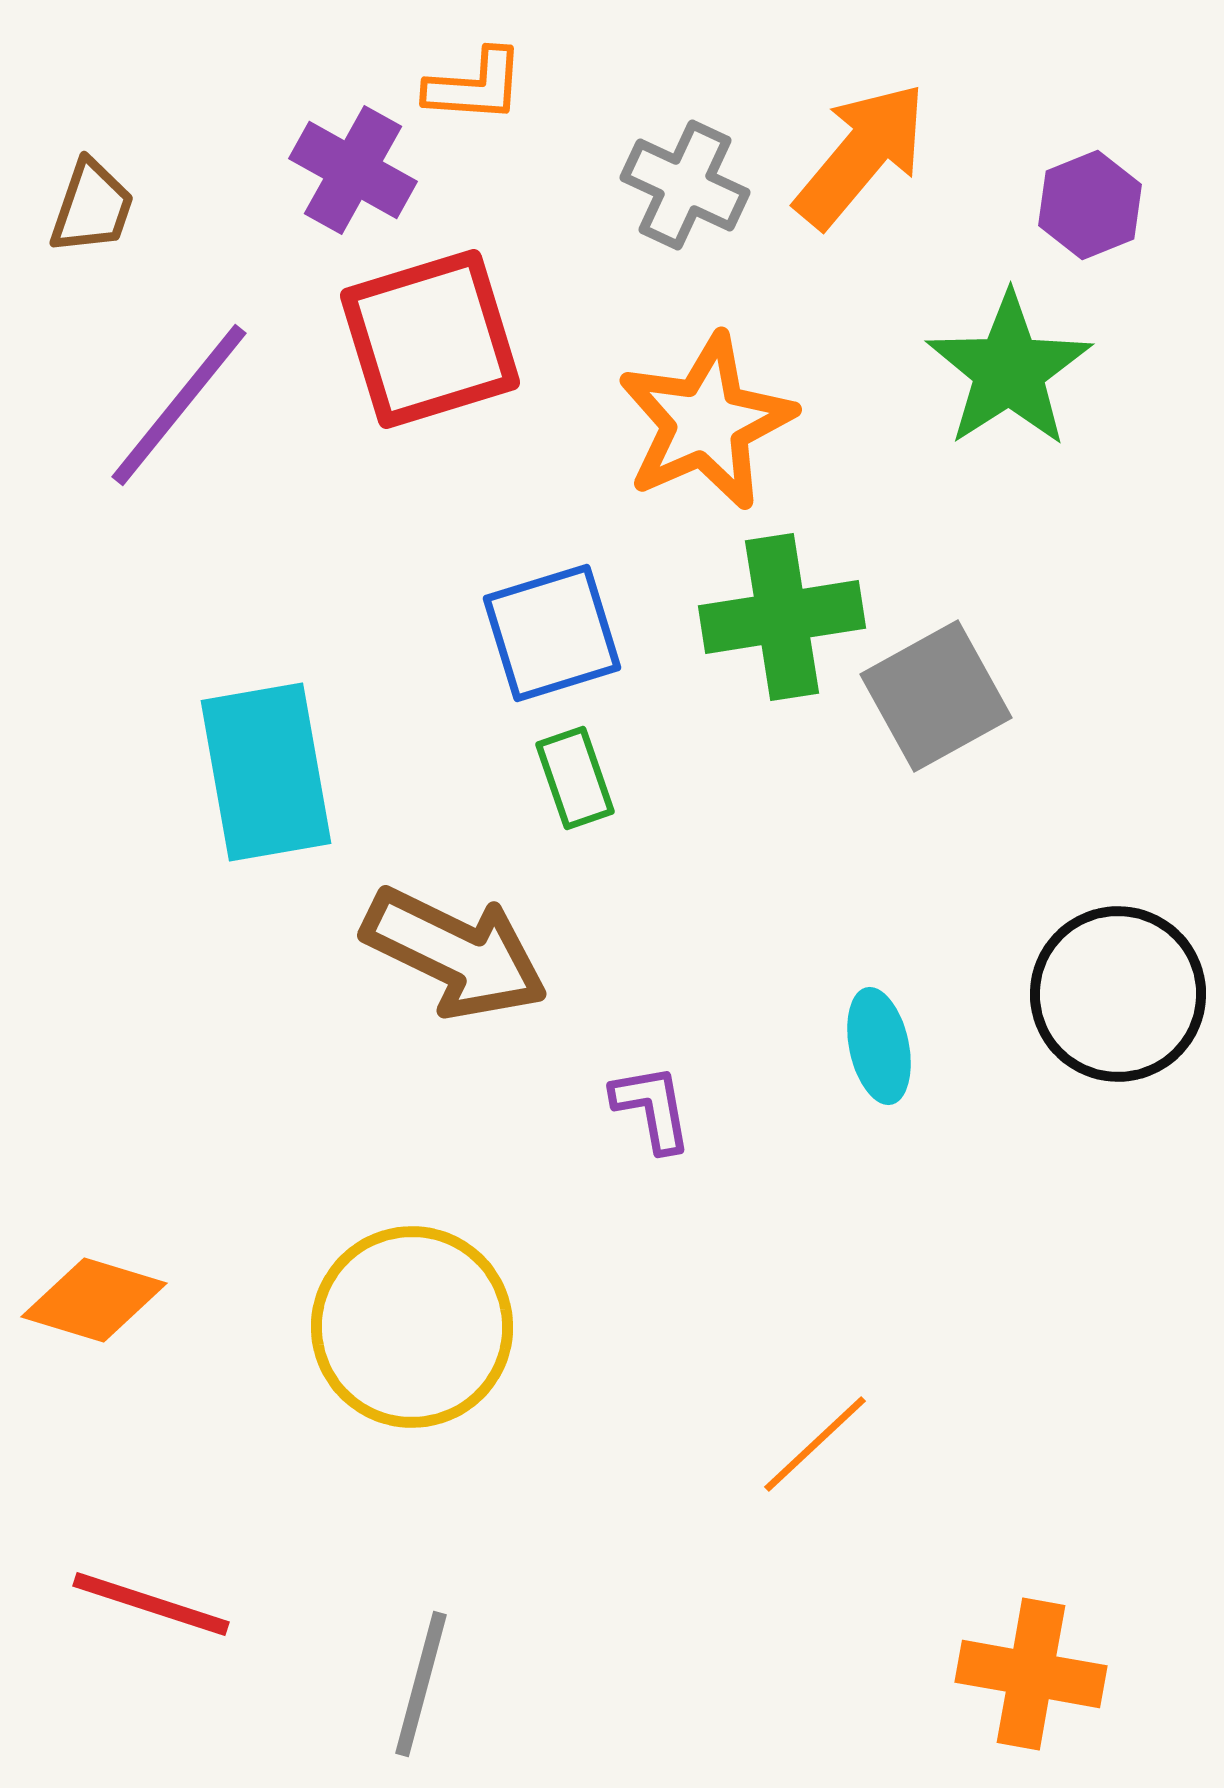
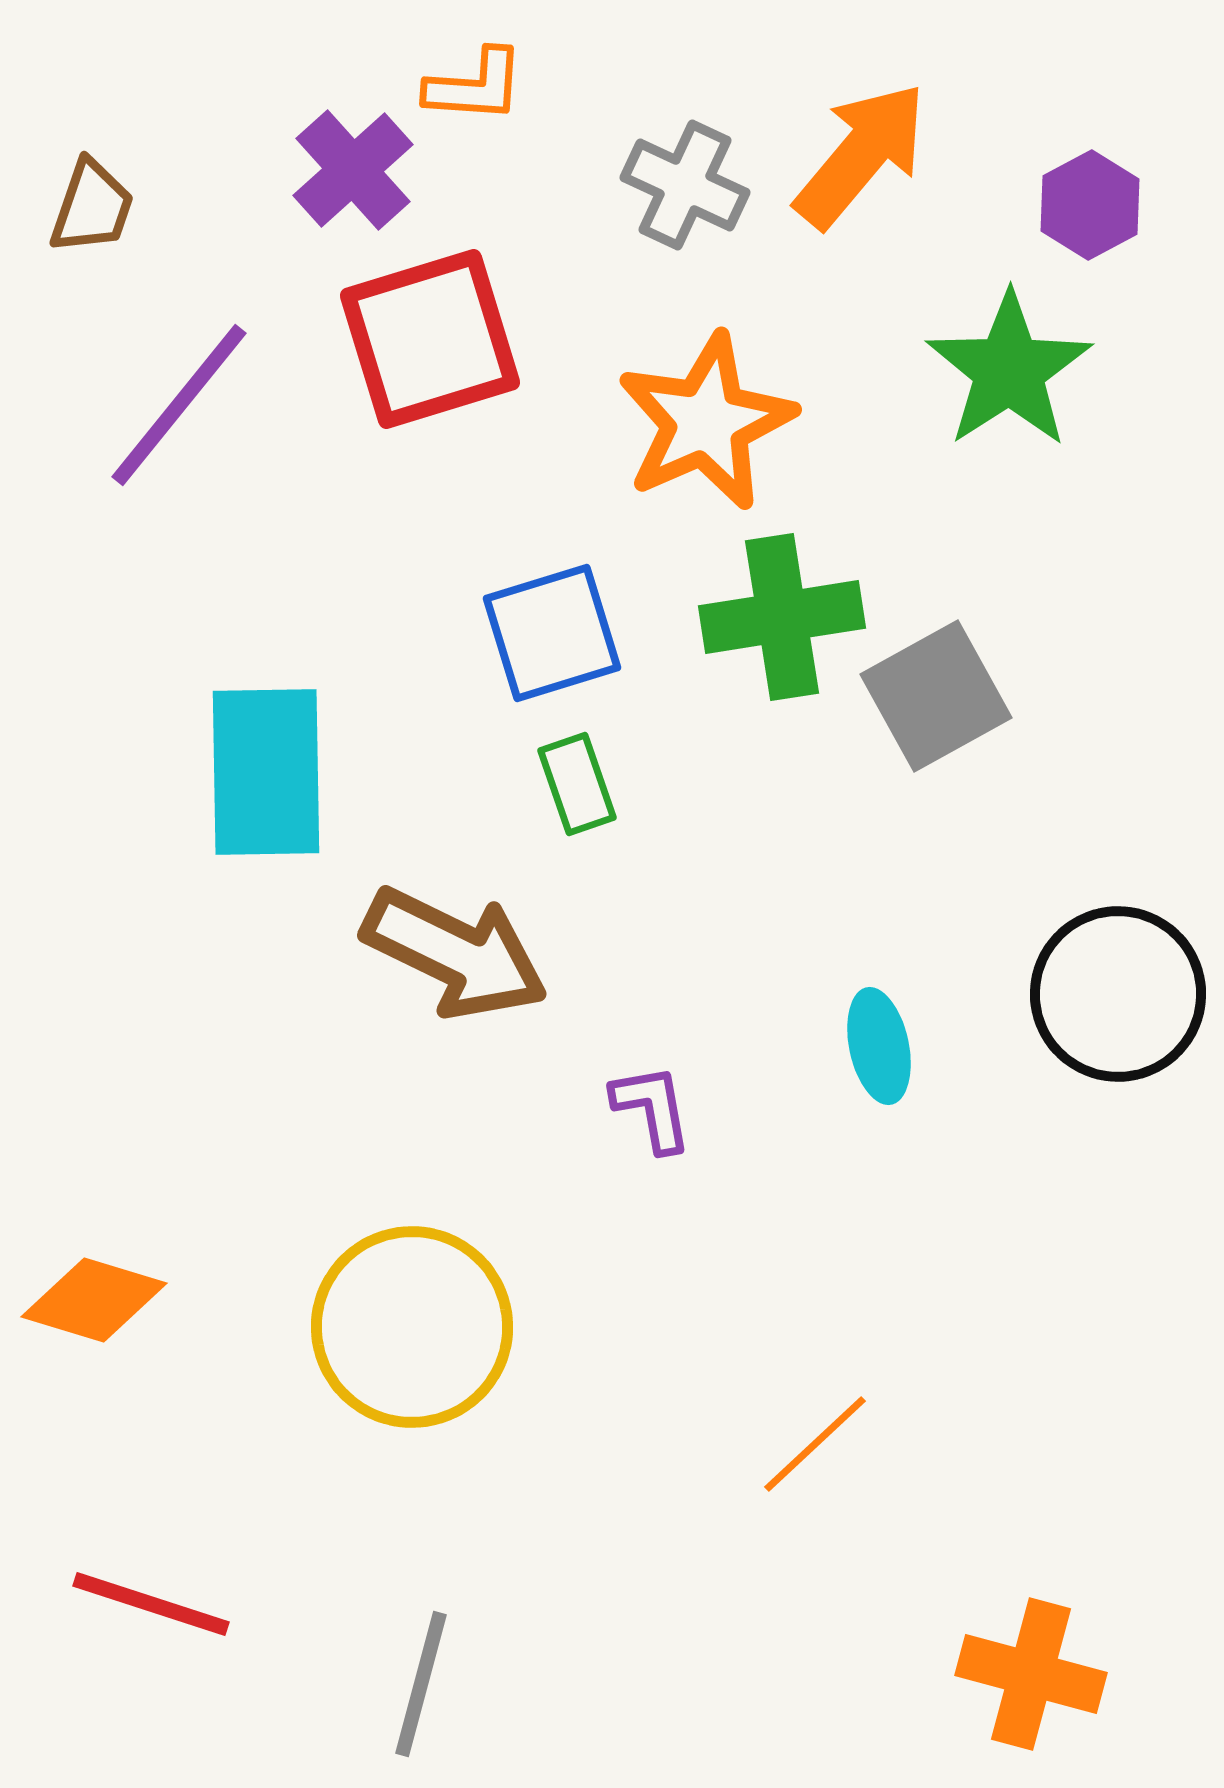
purple cross: rotated 19 degrees clockwise
purple hexagon: rotated 6 degrees counterclockwise
cyan rectangle: rotated 9 degrees clockwise
green rectangle: moved 2 px right, 6 px down
orange cross: rotated 5 degrees clockwise
